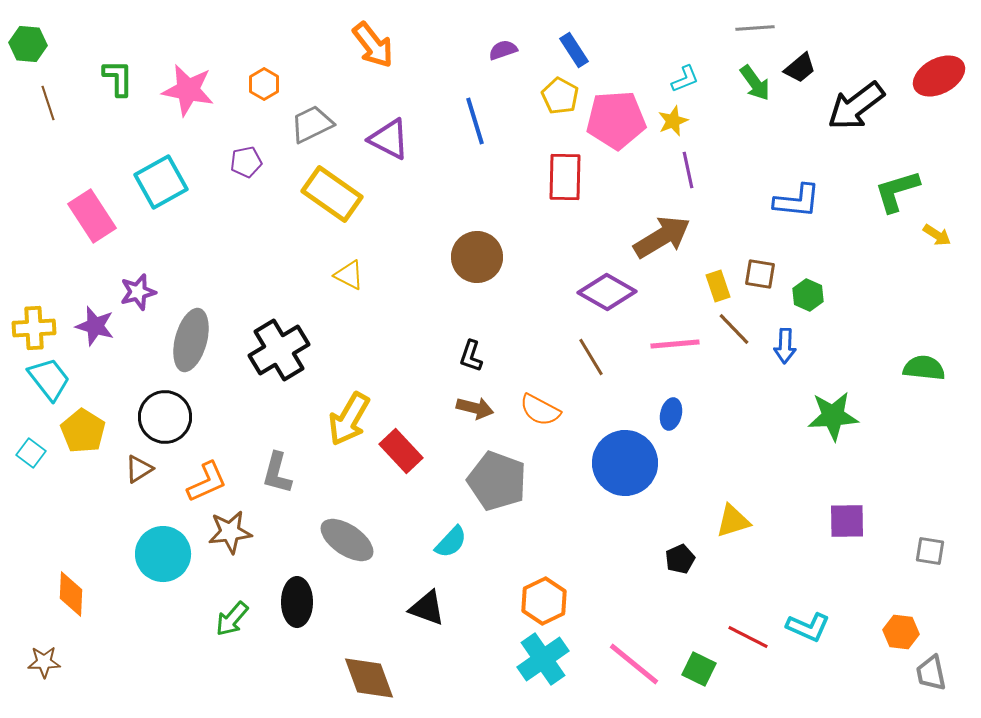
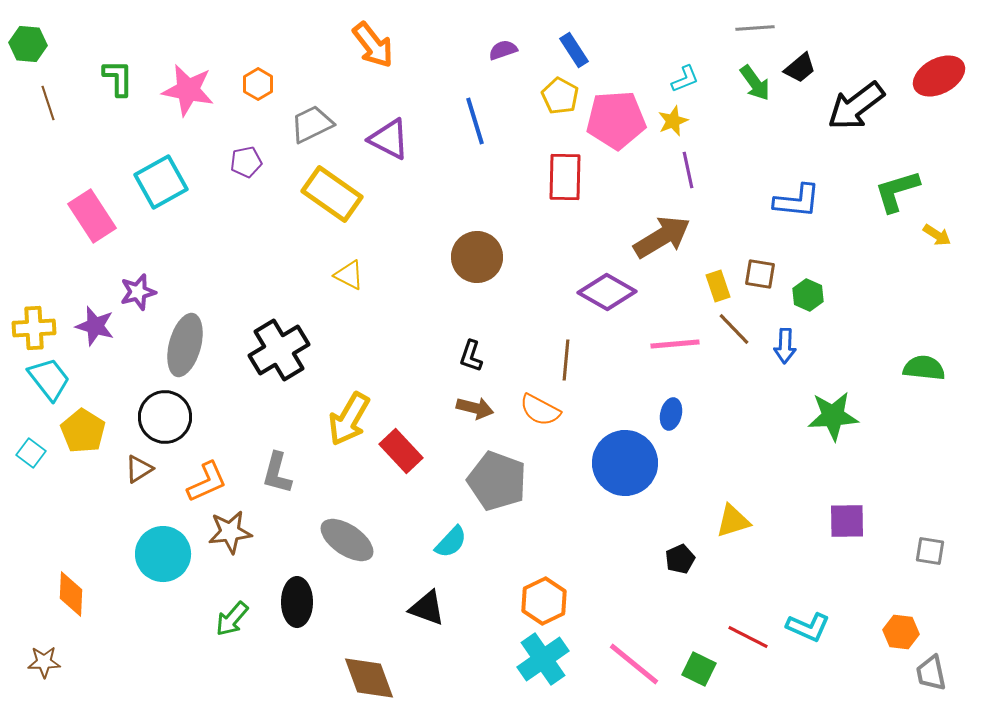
orange hexagon at (264, 84): moved 6 px left
gray ellipse at (191, 340): moved 6 px left, 5 px down
brown line at (591, 357): moved 25 px left, 3 px down; rotated 36 degrees clockwise
